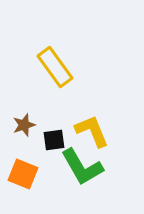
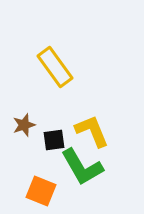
orange square: moved 18 px right, 17 px down
